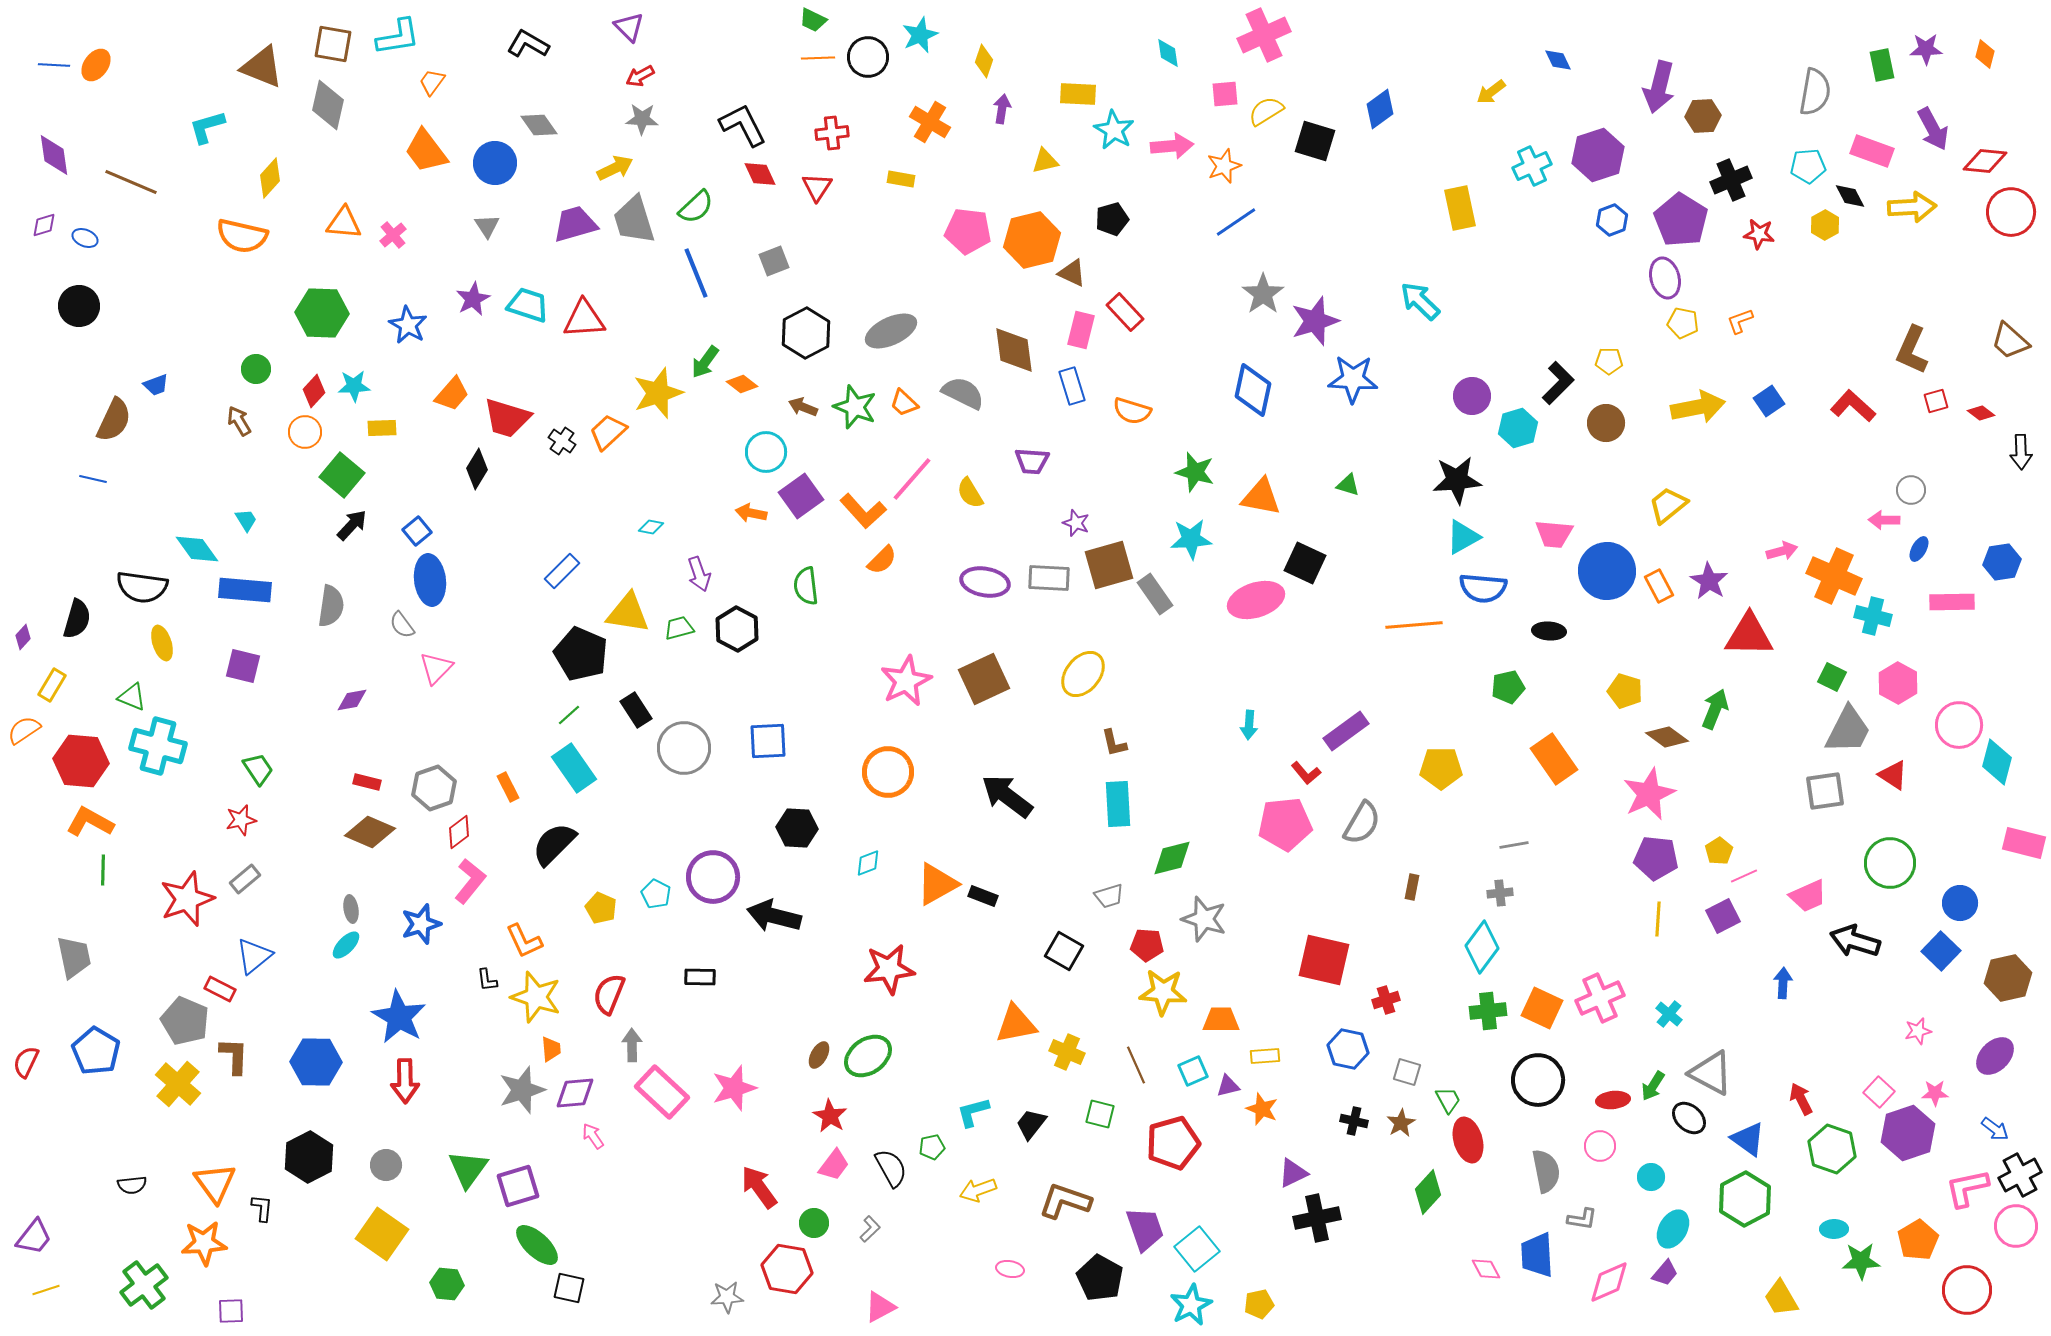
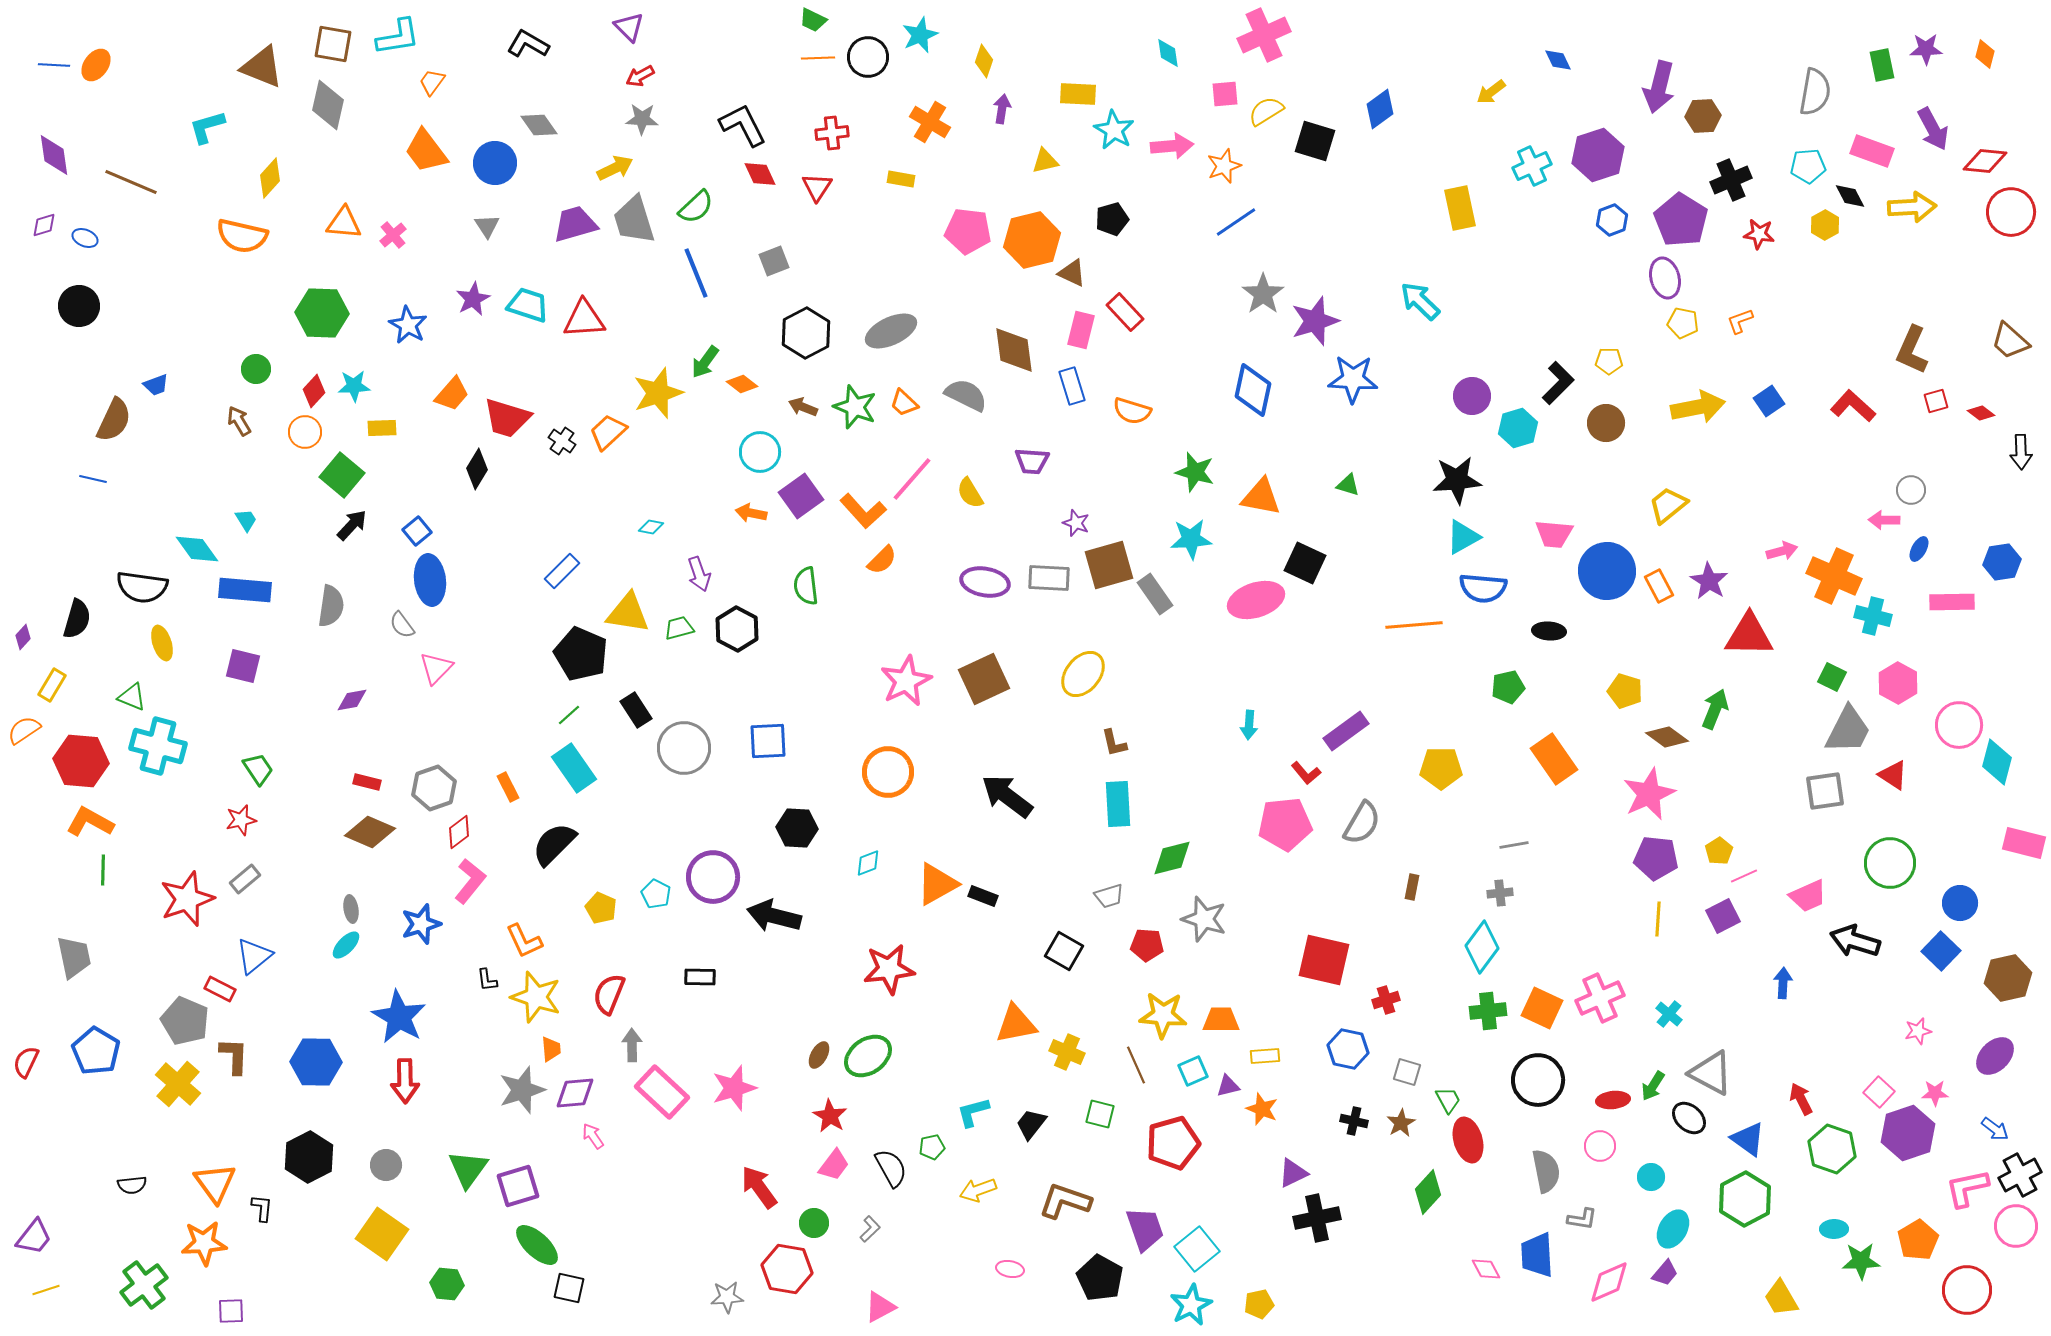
gray semicircle at (963, 393): moved 3 px right, 2 px down
cyan circle at (766, 452): moved 6 px left
yellow star at (1163, 992): moved 23 px down
